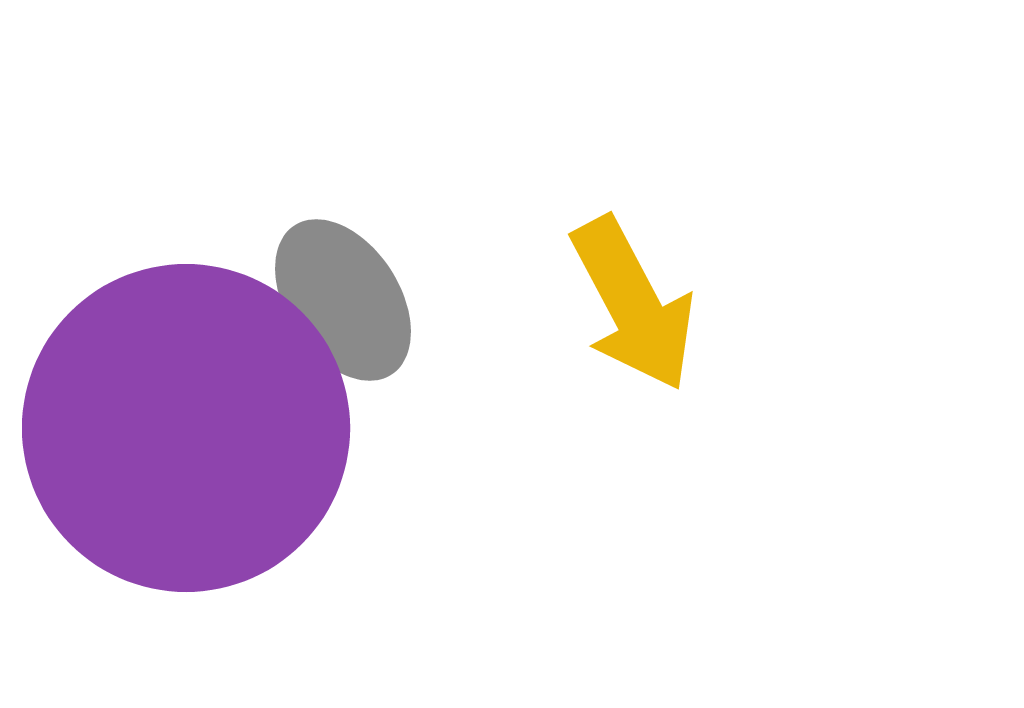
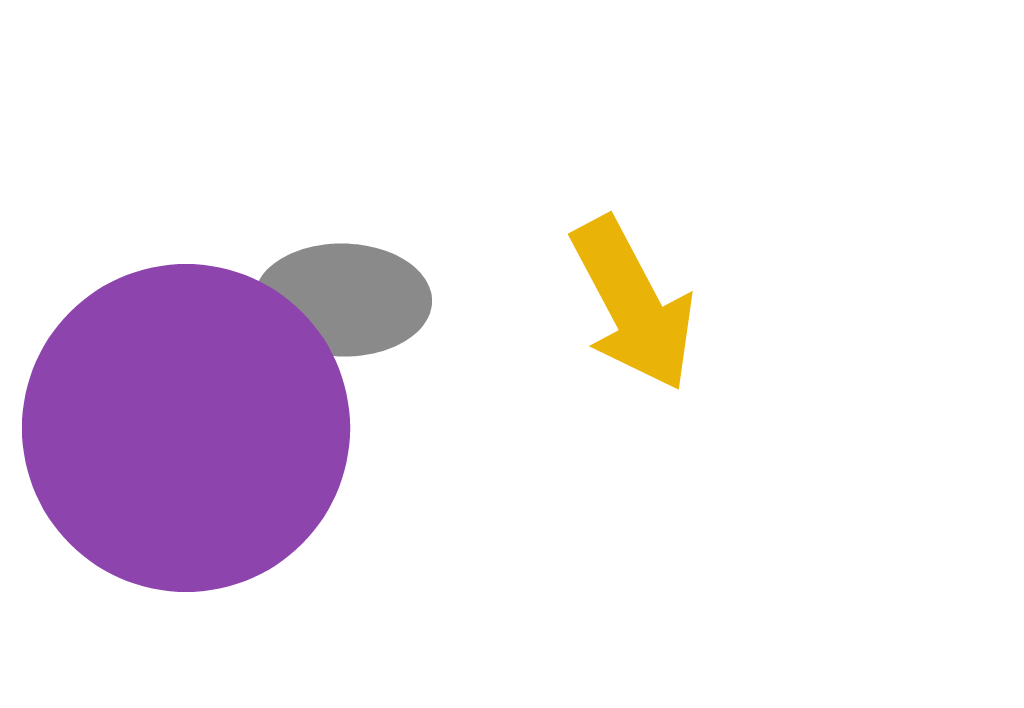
gray ellipse: rotated 56 degrees counterclockwise
